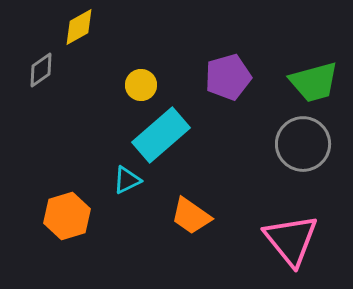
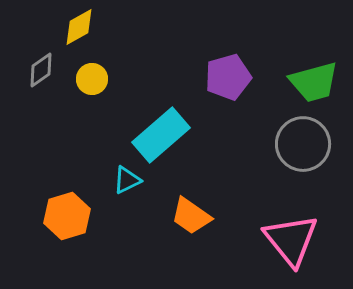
yellow circle: moved 49 px left, 6 px up
